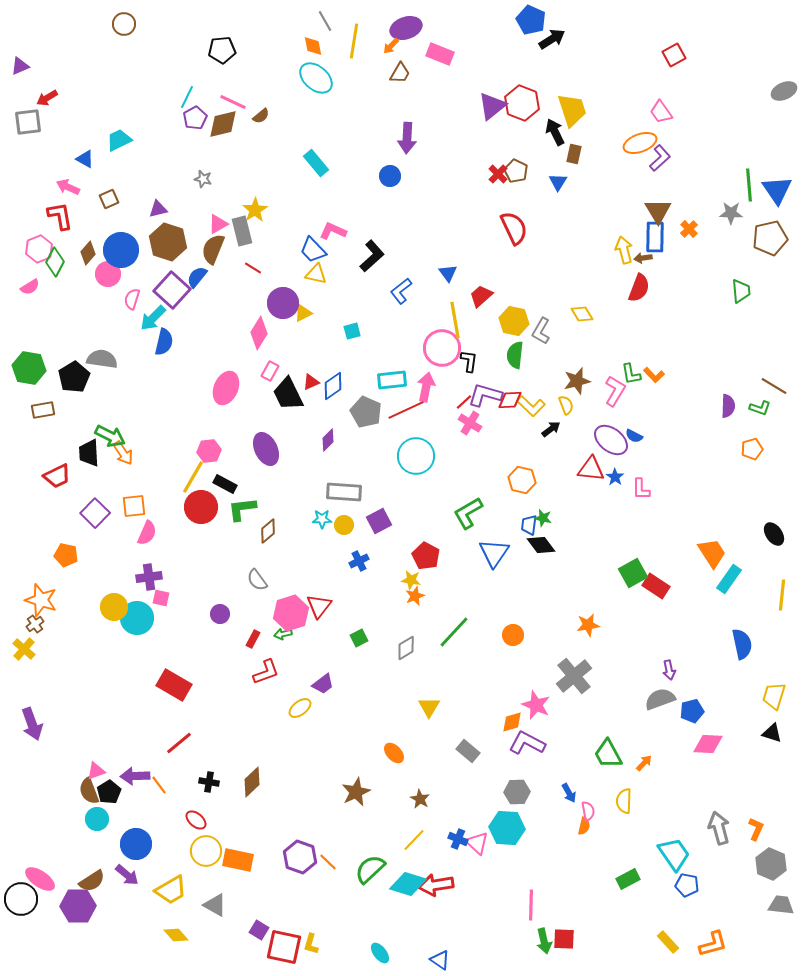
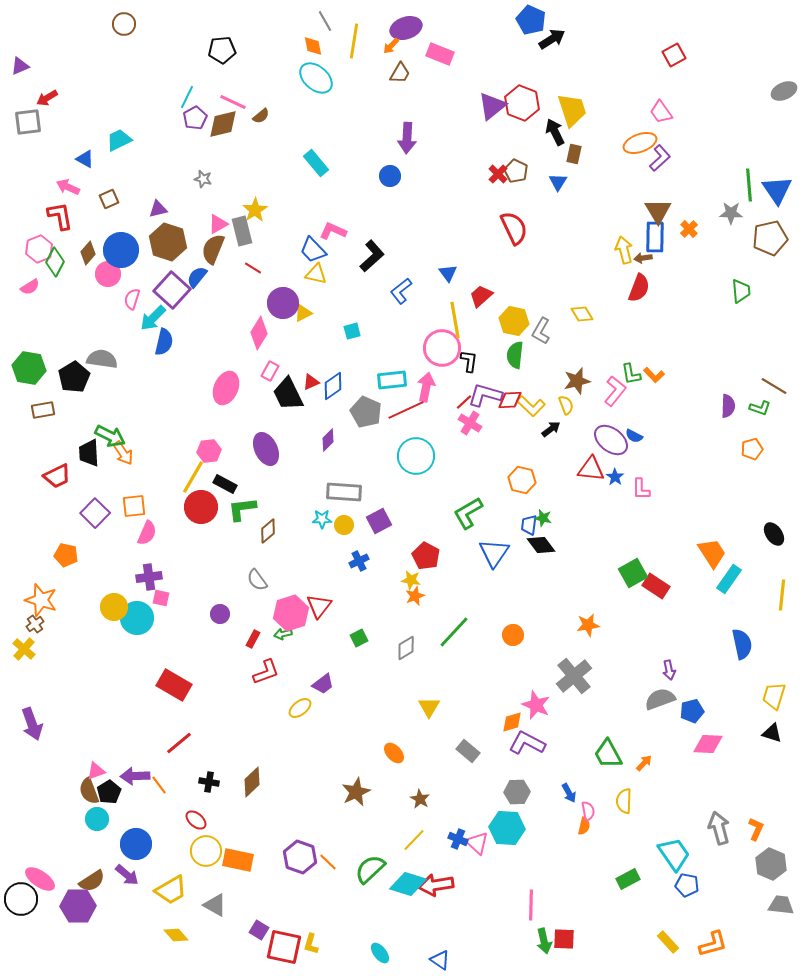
pink L-shape at (615, 391): rotated 8 degrees clockwise
